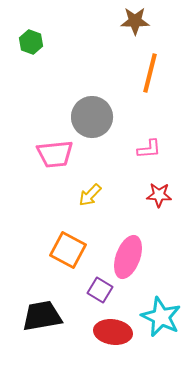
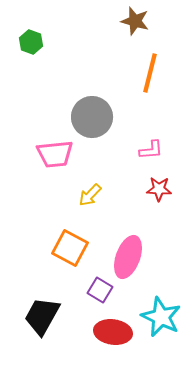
brown star: rotated 16 degrees clockwise
pink L-shape: moved 2 px right, 1 px down
red star: moved 6 px up
orange square: moved 2 px right, 2 px up
black trapezoid: rotated 51 degrees counterclockwise
